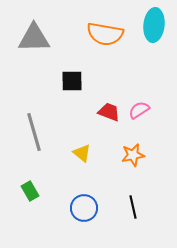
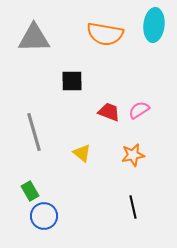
blue circle: moved 40 px left, 8 px down
